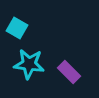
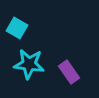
purple rectangle: rotated 10 degrees clockwise
